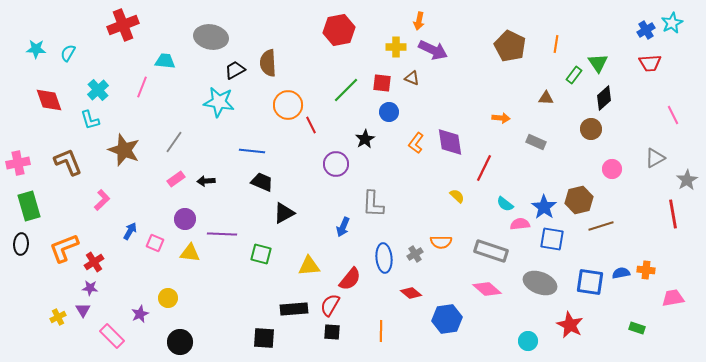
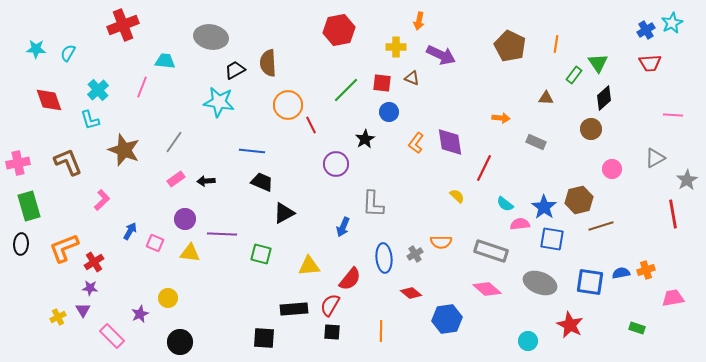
purple arrow at (433, 50): moved 8 px right, 5 px down
pink line at (673, 115): rotated 60 degrees counterclockwise
orange cross at (646, 270): rotated 24 degrees counterclockwise
